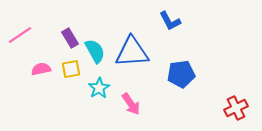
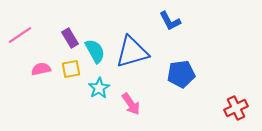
blue triangle: rotated 12 degrees counterclockwise
